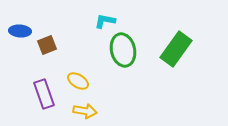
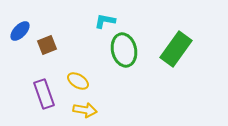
blue ellipse: rotated 50 degrees counterclockwise
green ellipse: moved 1 px right
yellow arrow: moved 1 px up
